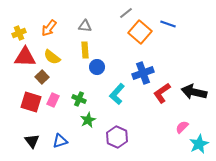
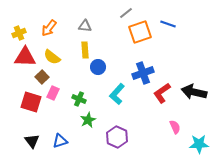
orange square: rotated 30 degrees clockwise
blue circle: moved 1 px right
pink rectangle: moved 7 px up
pink semicircle: moved 7 px left; rotated 112 degrees clockwise
cyan star: rotated 24 degrees clockwise
